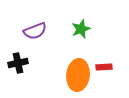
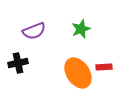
purple semicircle: moved 1 px left
orange ellipse: moved 2 px up; rotated 40 degrees counterclockwise
